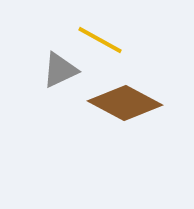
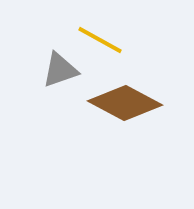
gray triangle: rotated 6 degrees clockwise
